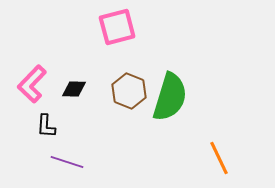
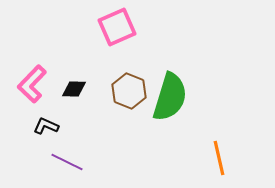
pink square: rotated 9 degrees counterclockwise
black L-shape: rotated 110 degrees clockwise
orange line: rotated 12 degrees clockwise
purple line: rotated 8 degrees clockwise
